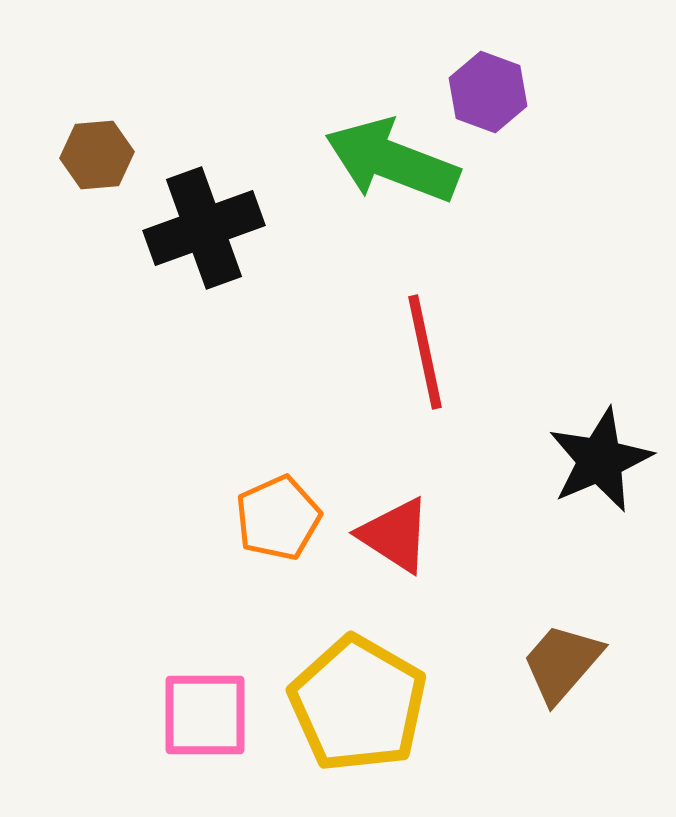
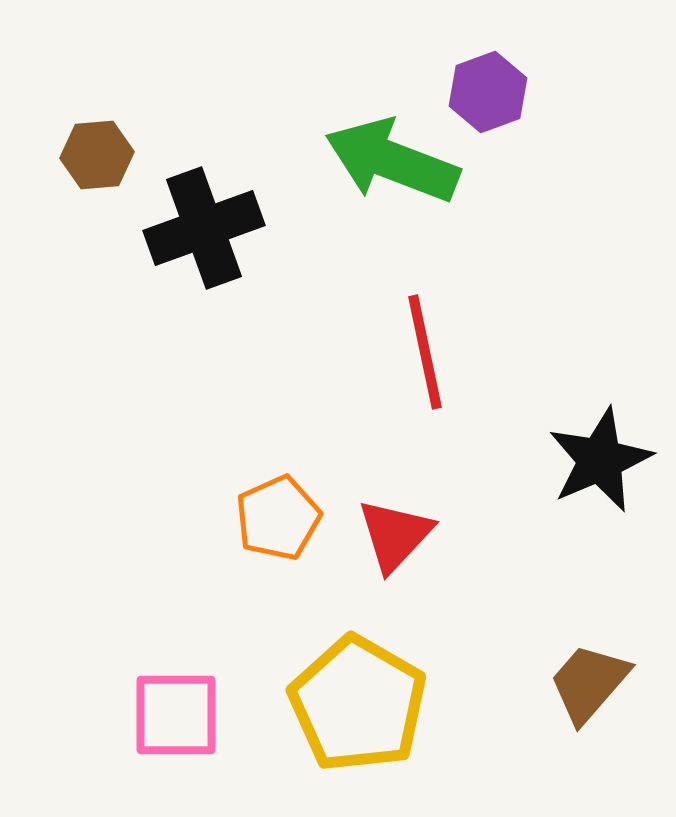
purple hexagon: rotated 20 degrees clockwise
red triangle: rotated 40 degrees clockwise
brown trapezoid: moved 27 px right, 20 px down
pink square: moved 29 px left
